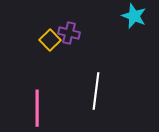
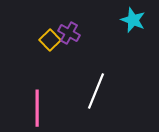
cyan star: moved 1 px left, 4 px down
purple cross: rotated 15 degrees clockwise
white line: rotated 15 degrees clockwise
